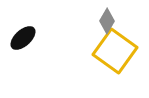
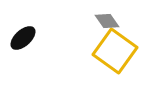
gray diamond: rotated 65 degrees counterclockwise
